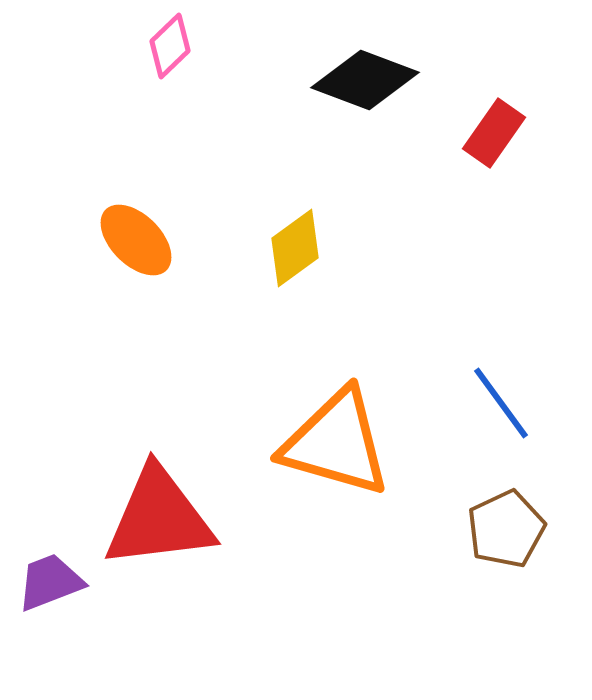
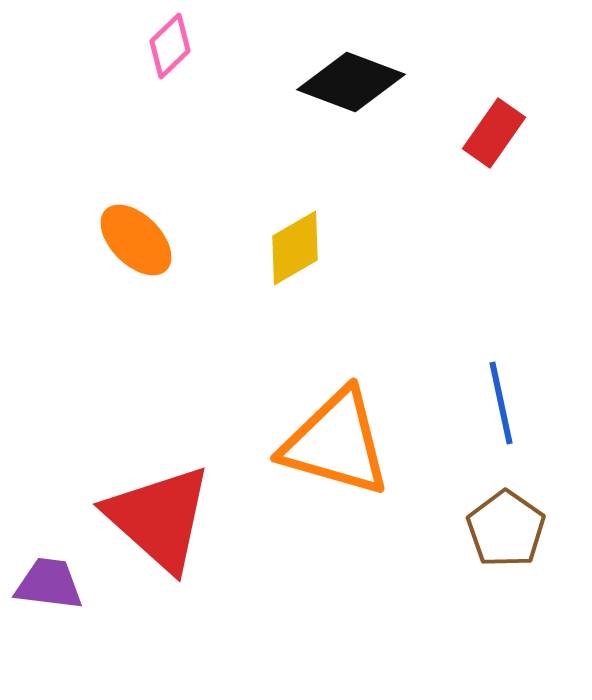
black diamond: moved 14 px left, 2 px down
yellow diamond: rotated 6 degrees clockwise
blue line: rotated 24 degrees clockwise
red triangle: rotated 49 degrees clockwise
brown pentagon: rotated 12 degrees counterclockwise
purple trapezoid: moved 1 px left, 2 px down; rotated 28 degrees clockwise
